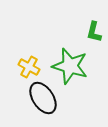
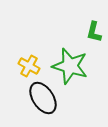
yellow cross: moved 1 px up
